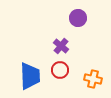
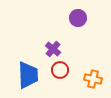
purple cross: moved 8 px left, 3 px down
blue trapezoid: moved 2 px left, 1 px up
